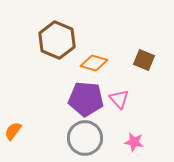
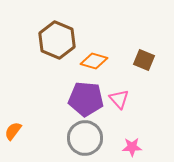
orange diamond: moved 2 px up
pink star: moved 2 px left, 5 px down; rotated 12 degrees counterclockwise
